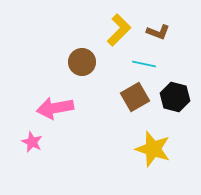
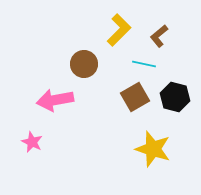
brown L-shape: moved 1 px right, 4 px down; rotated 120 degrees clockwise
brown circle: moved 2 px right, 2 px down
pink arrow: moved 8 px up
